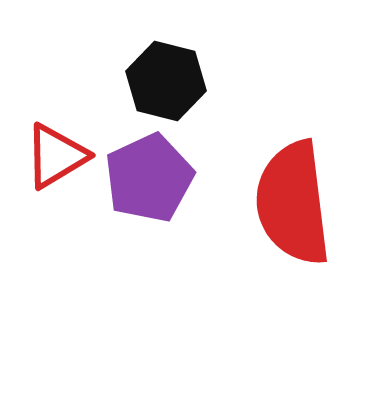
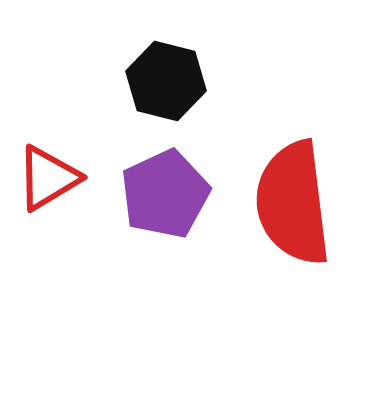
red triangle: moved 8 px left, 22 px down
purple pentagon: moved 16 px right, 16 px down
